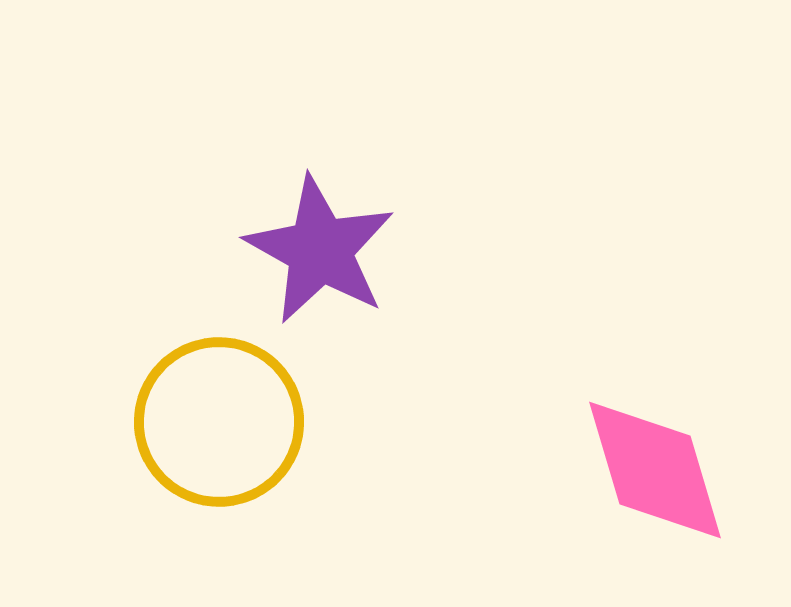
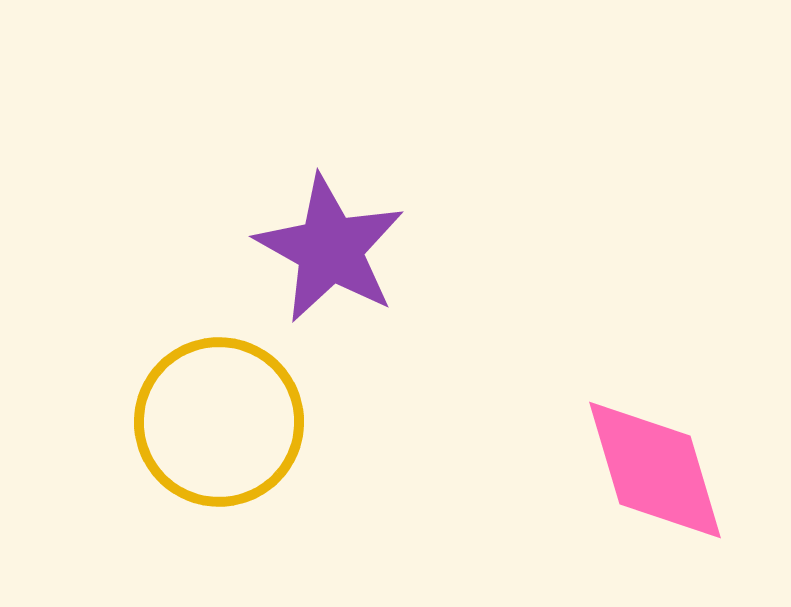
purple star: moved 10 px right, 1 px up
